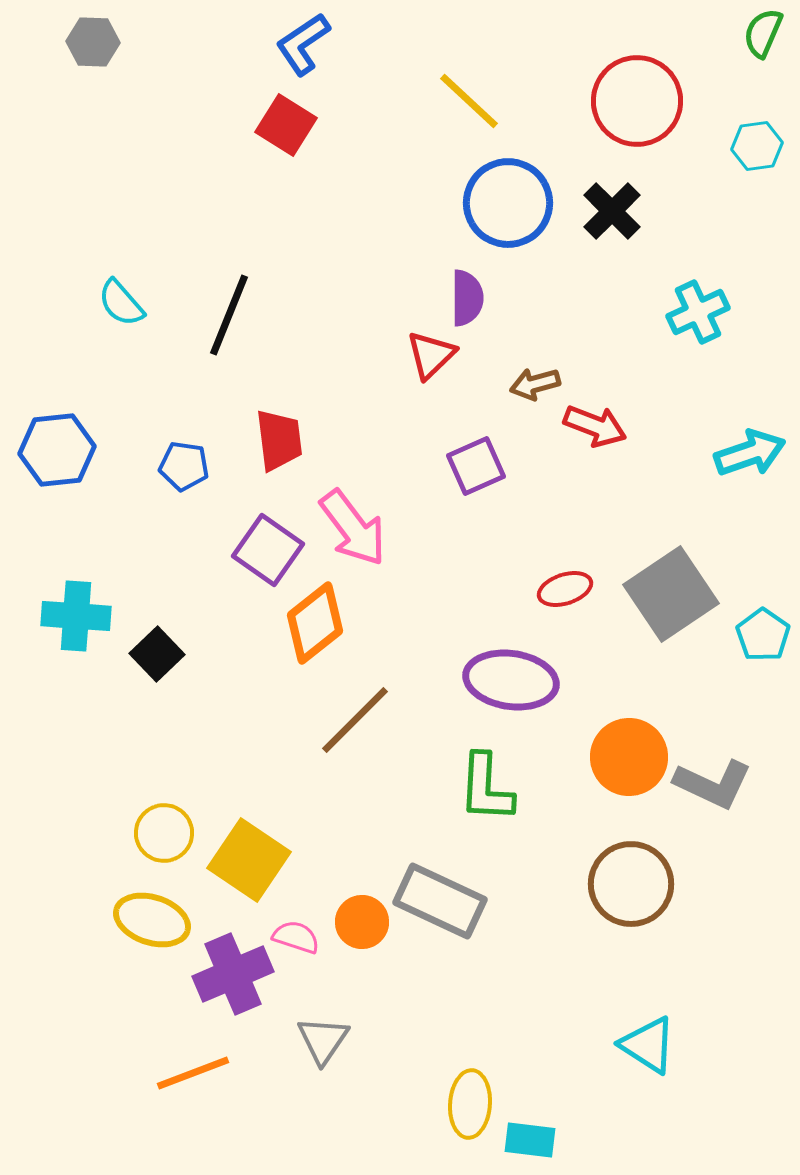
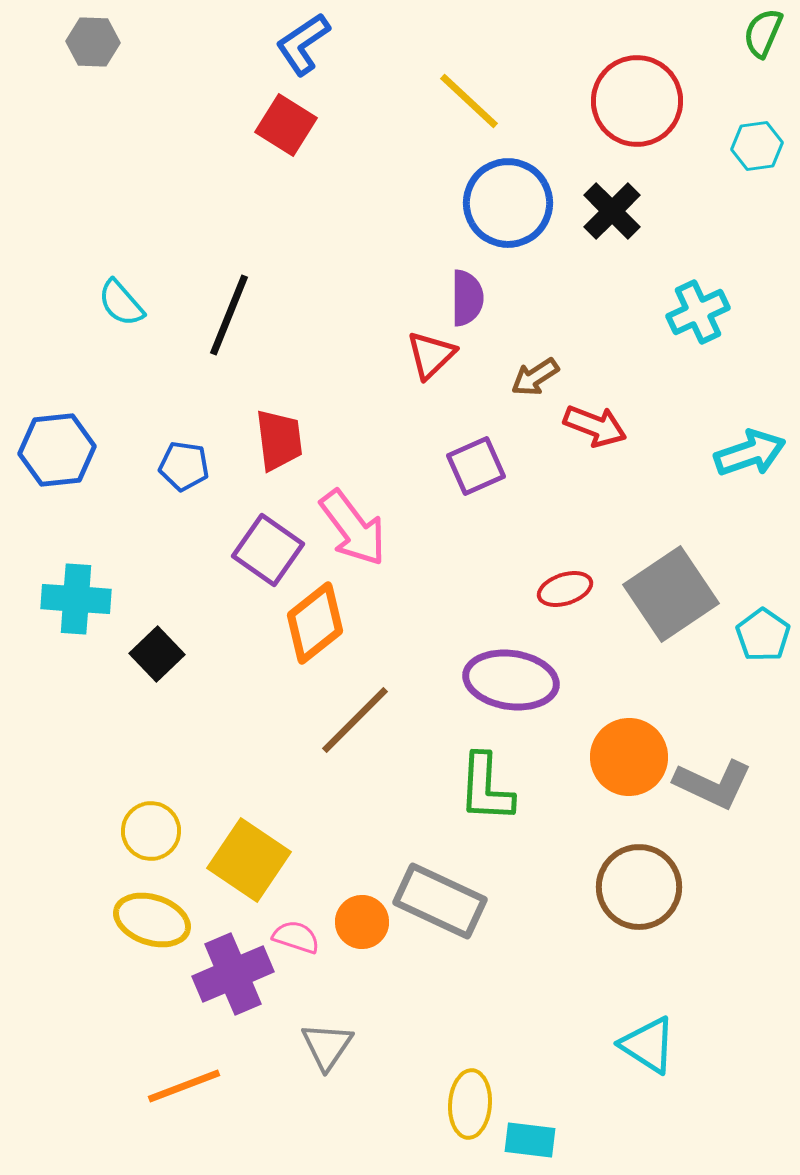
brown arrow at (535, 384): moved 7 px up; rotated 18 degrees counterclockwise
cyan cross at (76, 616): moved 17 px up
yellow circle at (164, 833): moved 13 px left, 2 px up
brown circle at (631, 884): moved 8 px right, 3 px down
gray triangle at (323, 1040): moved 4 px right, 6 px down
orange line at (193, 1073): moved 9 px left, 13 px down
